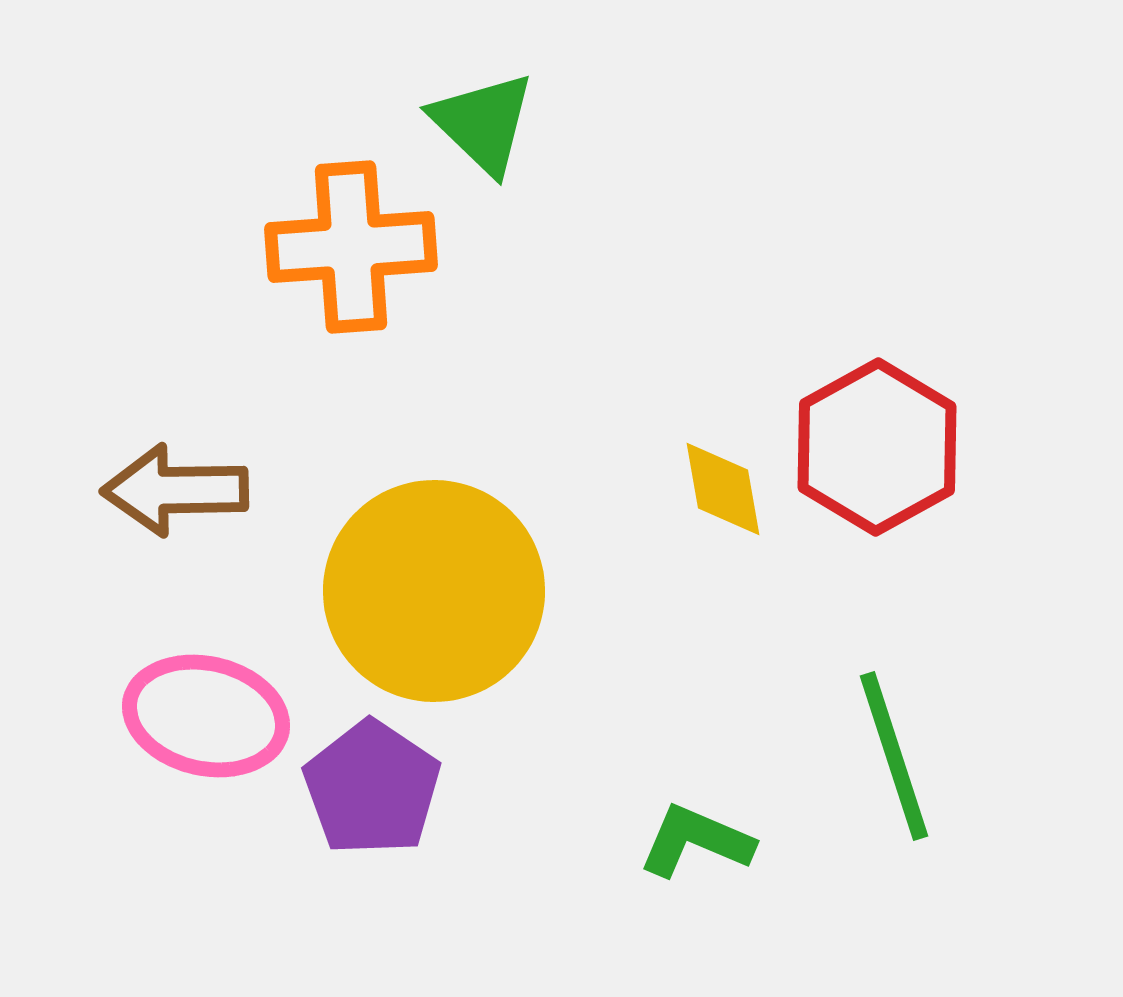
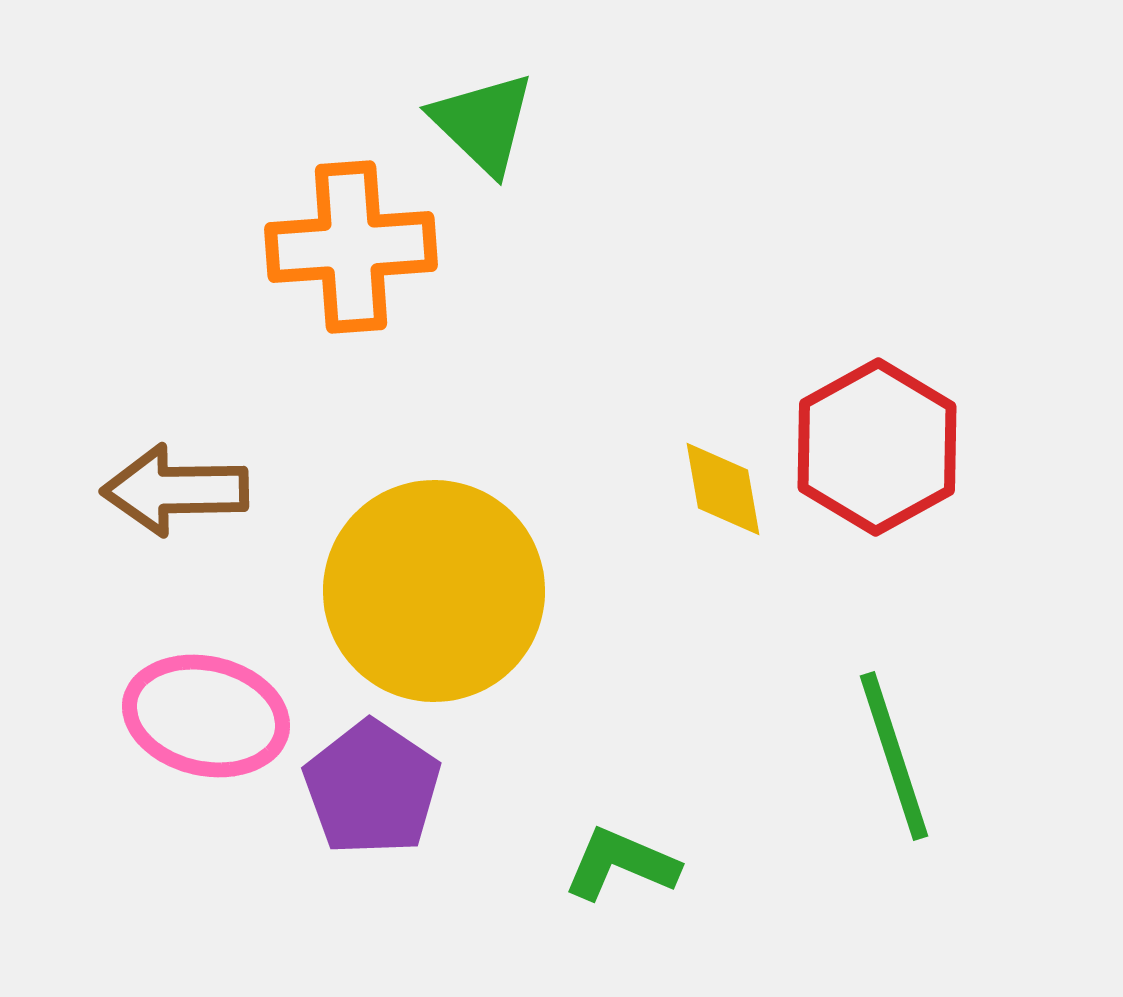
green L-shape: moved 75 px left, 23 px down
